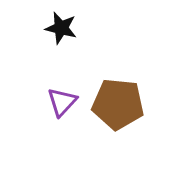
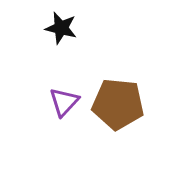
purple triangle: moved 2 px right
